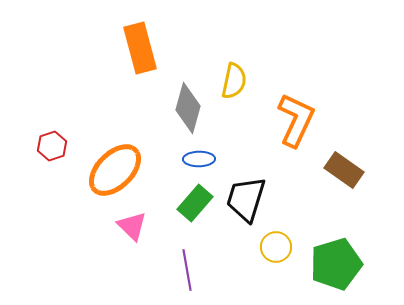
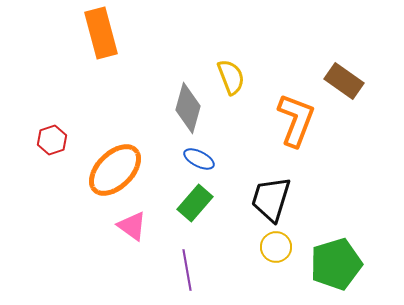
orange rectangle: moved 39 px left, 15 px up
yellow semicircle: moved 3 px left, 4 px up; rotated 33 degrees counterclockwise
orange L-shape: rotated 4 degrees counterclockwise
red hexagon: moved 6 px up
blue ellipse: rotated 28 degrees clockwise
brown rectangle: moved 89 px up
black trapezoid: moved 25 px right
pink triangle: rotated 8 degrees counterclockwise
